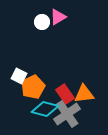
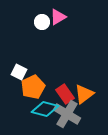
white square: moved 4 px up
orange triangle: rotated 30 degrees counterclockwise
gray cross: rotated 24 degrees counterclockwise
